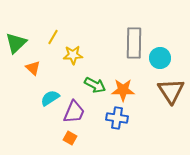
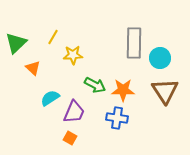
brown triangle: moved 6 px left
